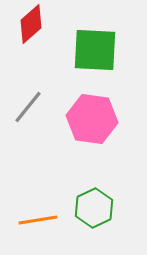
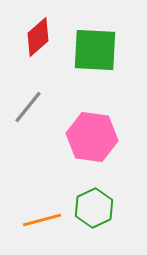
red diamond: moved 7 px right, 13 px down
pink hexagon: moved 18 px down
orange line: moved 4 px right; rotated 6 degrees counterclockwise
